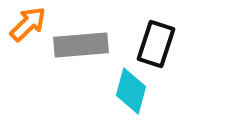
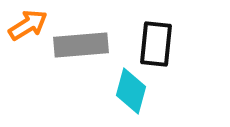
orange arrow: moved 1 px down; rotated 12 degrees clockwise
black rectangle: rotated 12 degrees counterclockwise
